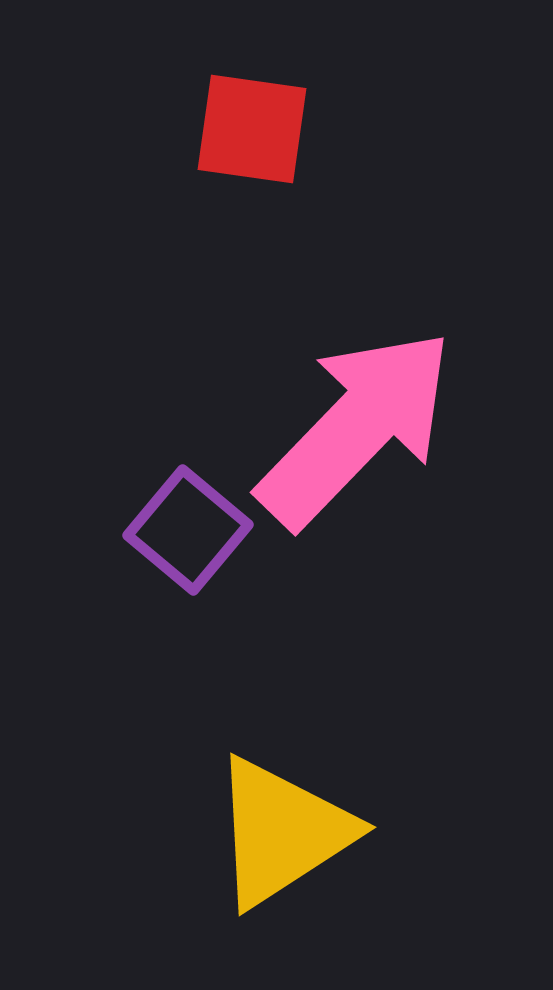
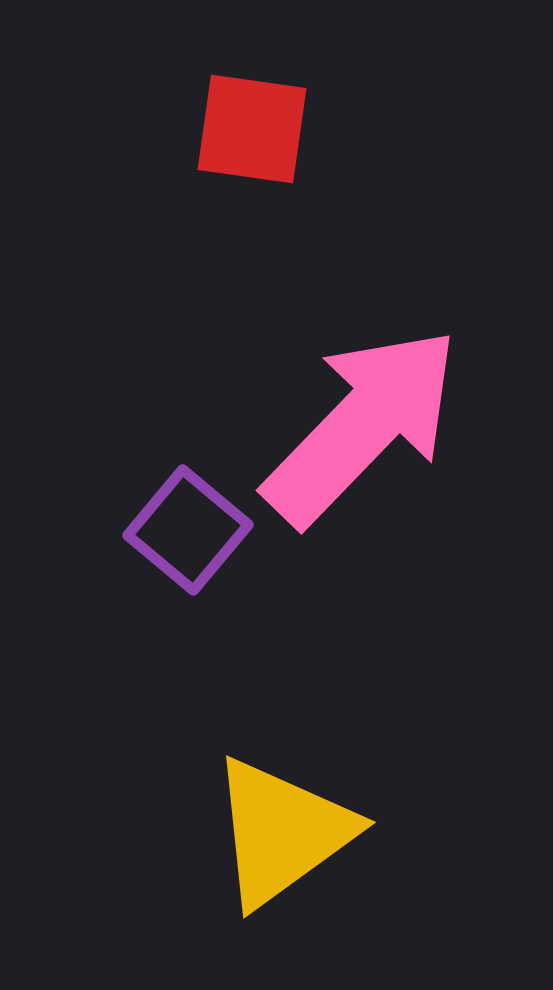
pink arrow: moved 6 px right, 2 px up
yellow triangle: rotated 3 degrees counterclockwise
